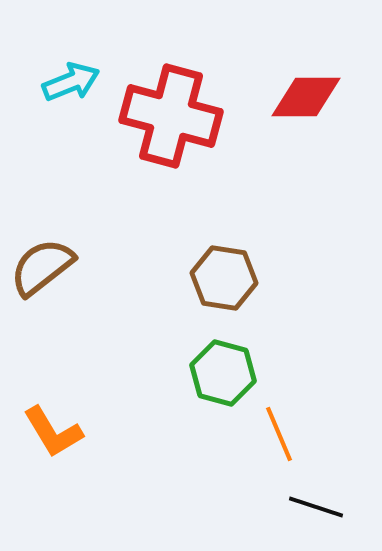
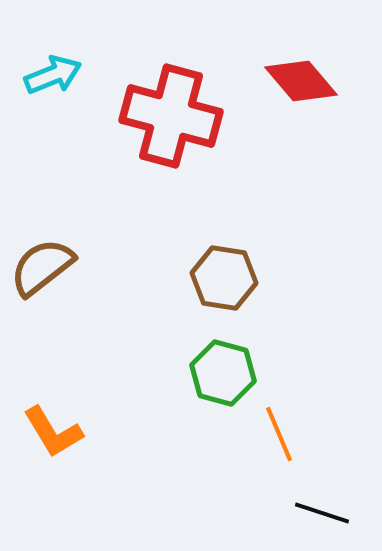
cyan arrow: moved 18 px left, 7 px up
red diamond: moved 5 px left, 16 px up; rotated 50 degrees clockwise
black line: moved 6 px right, 6 px down
